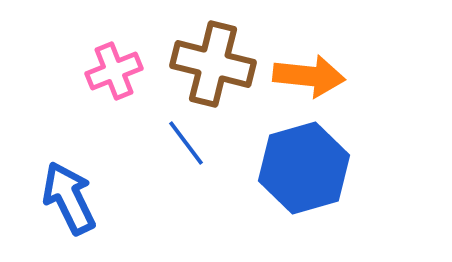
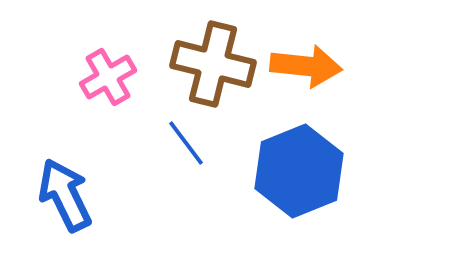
pink cross: moved 6 px left, 6 px down; rotated 8 degrees counterclockwise
orange arrow: moved 3 px left, 10 px up
blue hexagon: moved 5 px left, 3 px down; rotated 6 degrees counterclockwise
blue arrow: moved 4 px left, 3 px up
